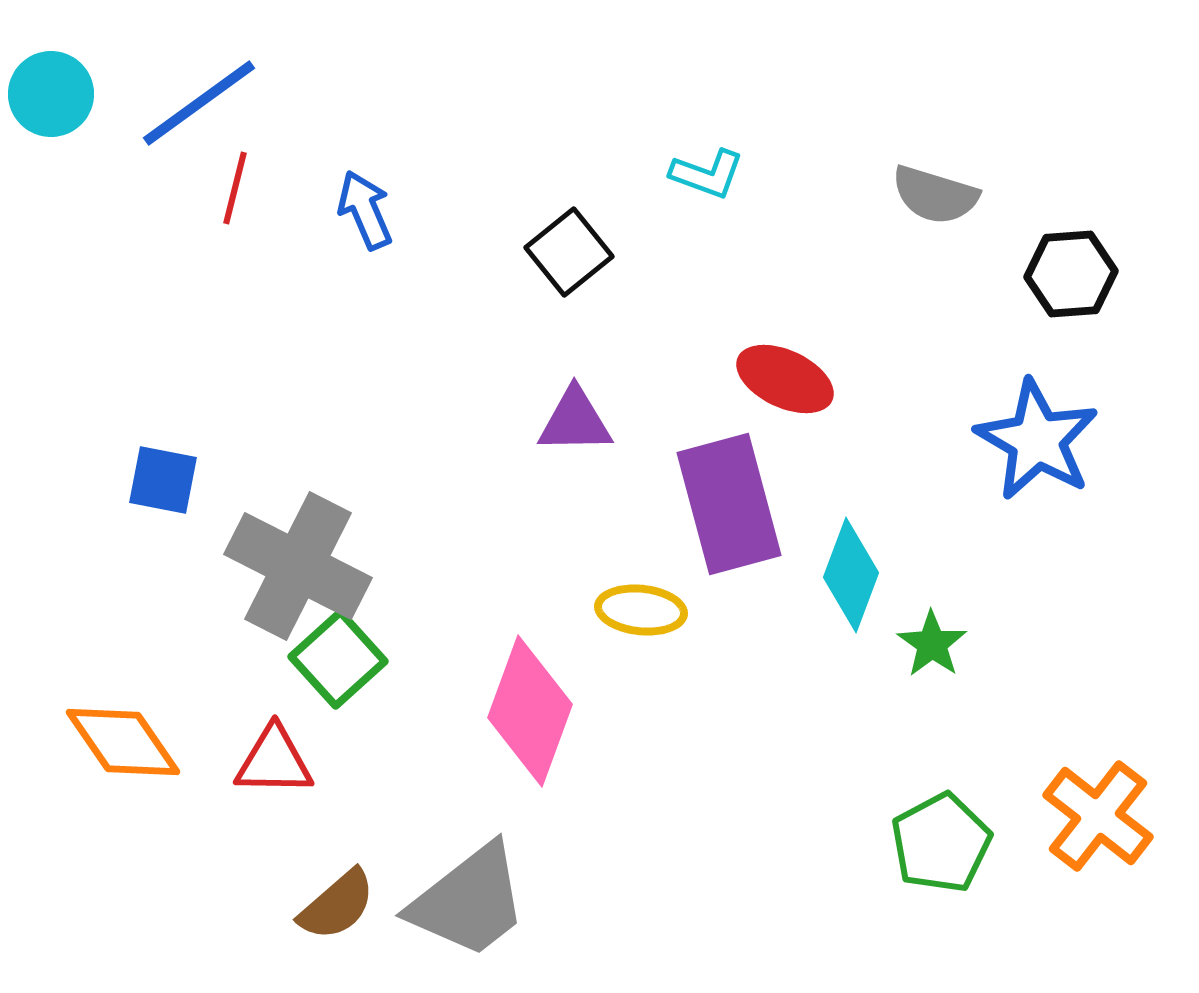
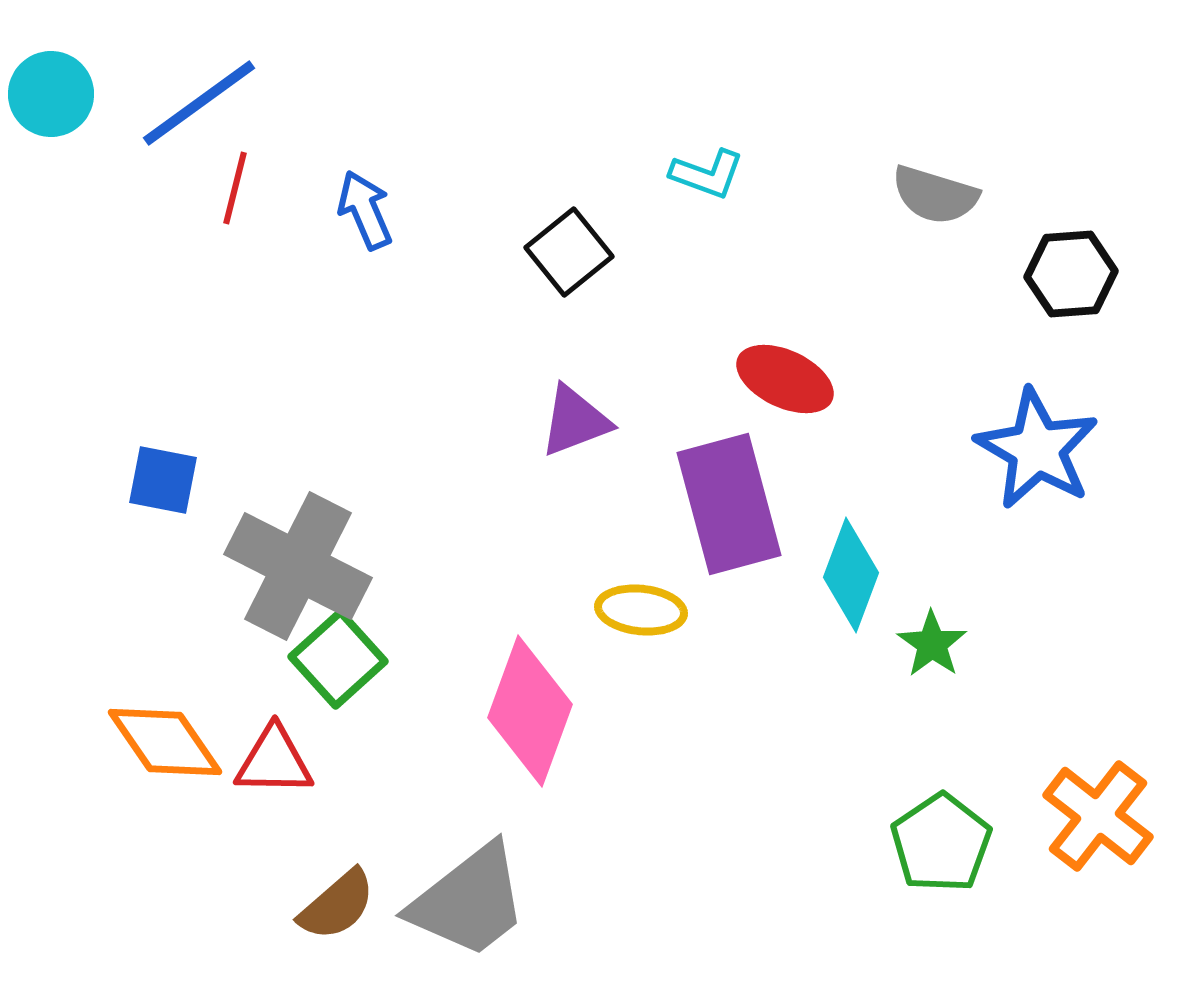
purple triangle: rotated 20 degrees counterclockwise
blue star: moved 9 px down
orange diamond: moved 42 px right
green pentagon: rotated 6 degrees counterclockwise
